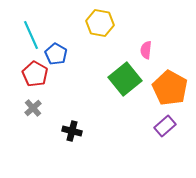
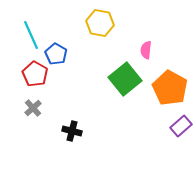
purple rectangle: moved 16 px right
